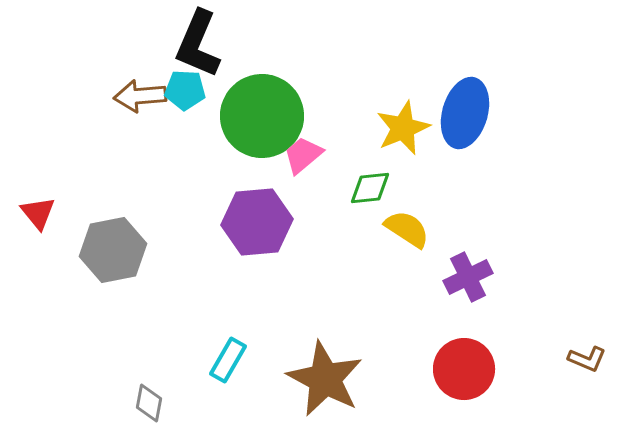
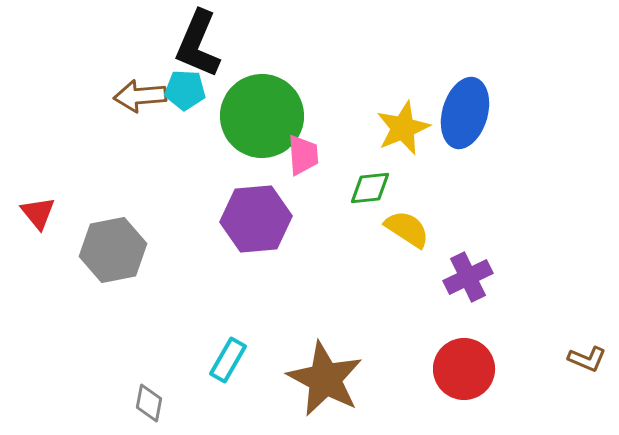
pink trapezoid: rotated 126 degrees clockwise
purple hexagon: moved 1 px left, 3 px up
